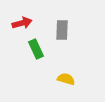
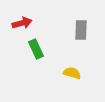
gray rectangle: moved 19 px right
yellow semicircle: moved 6 px right, 6 px up
